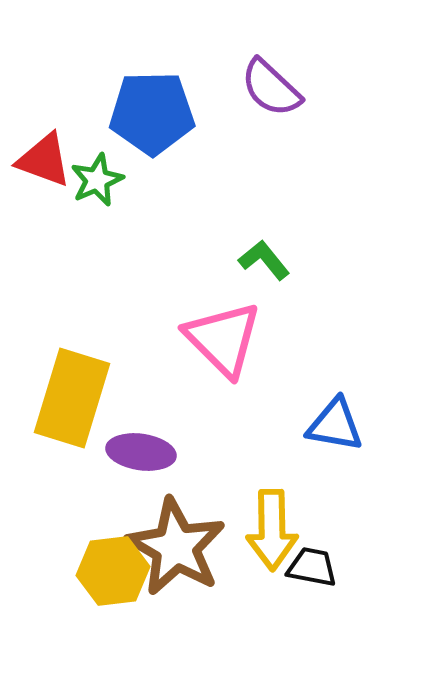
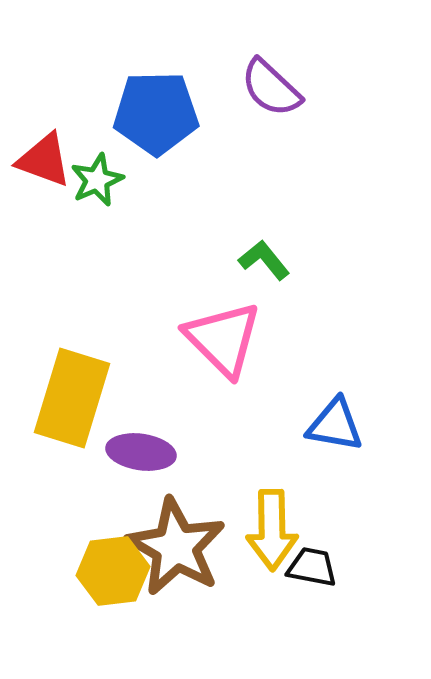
blue pentagon: moved 4 px right
